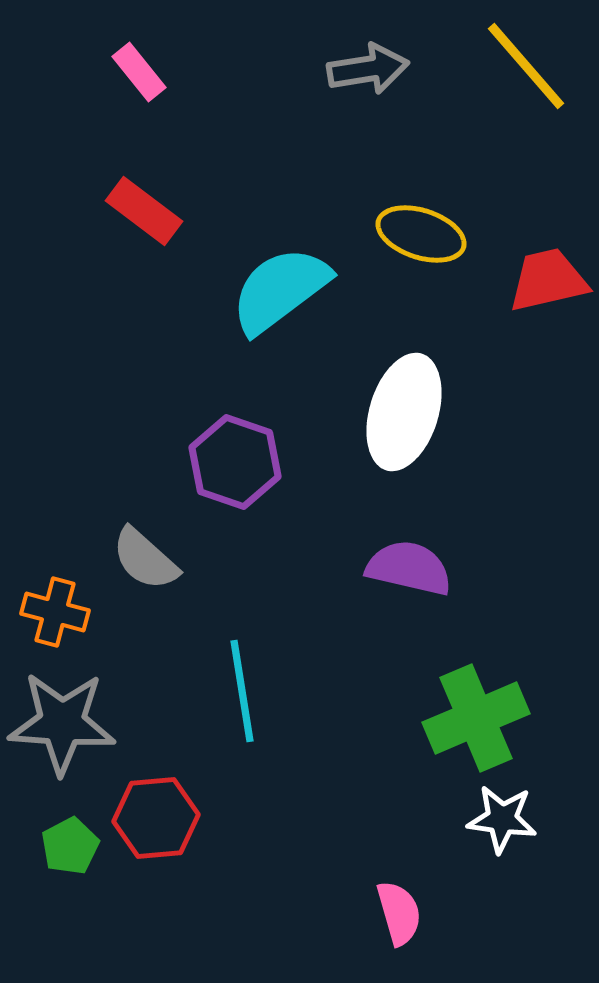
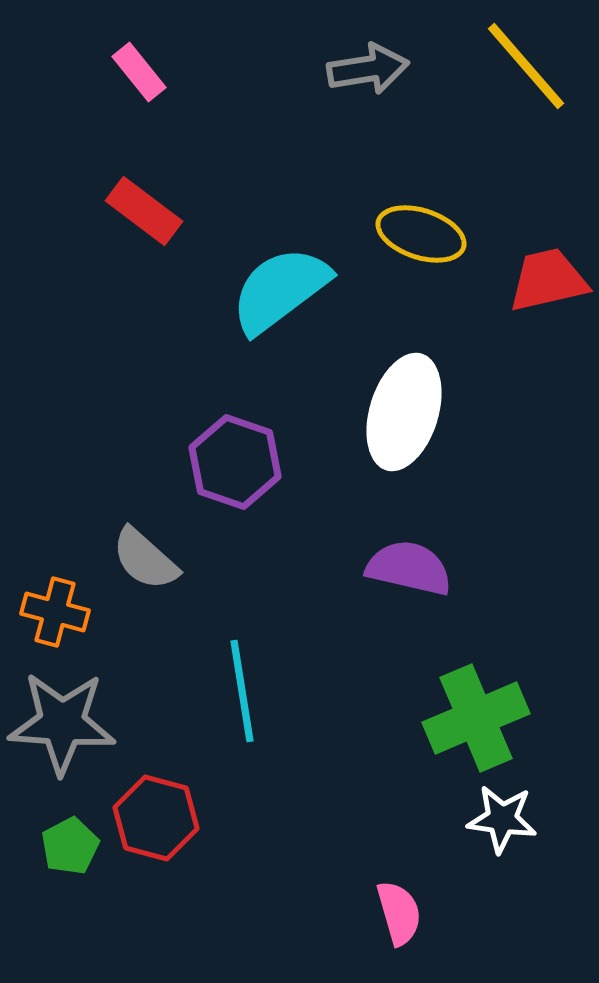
red hexagon: rotated 20 degrees clockwise
